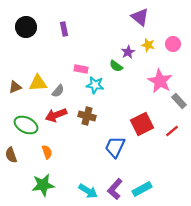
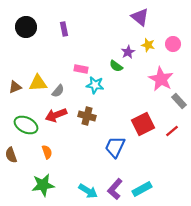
pink star: moved 1 px right, 2 px up
red square: moved 1 px right
